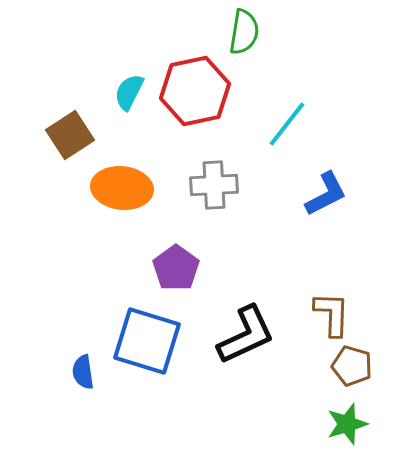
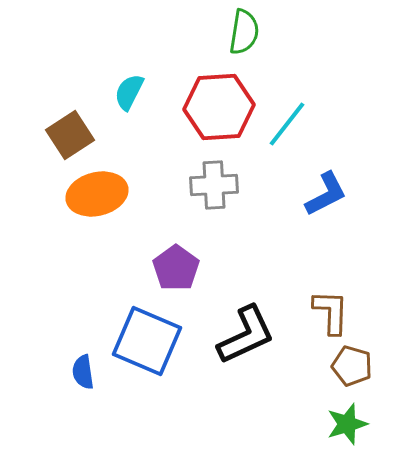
red hexagon: moved 24 px right, 16 px down; rotated 8 degrees clockwise
orange ellipse: moved 25 px left, 6 px down; rotated 20 degrees counterclockwise
brown L-shape: moved 1 px left, 2 px up
blue square: rotated 6 degrees clockwise
